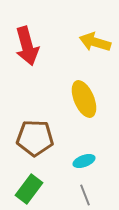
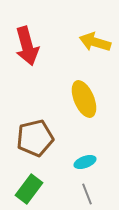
brown pentagon: rotated 15 degrees counterclockwise
cyan ellipse: moved 1 px right, 1 px down
gray line: moved 2 px right, 1 px up
